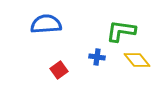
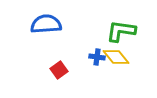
yellow diamond: moved 21 px left, 3 px up
